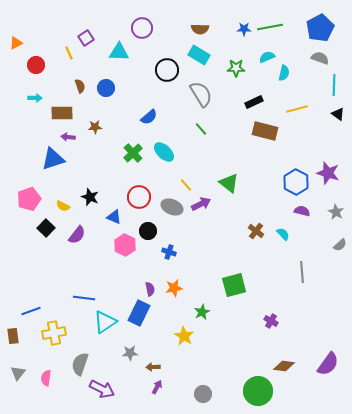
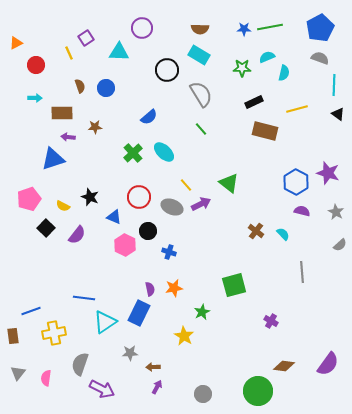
green star at (236, 68): moved 6 px right
